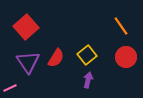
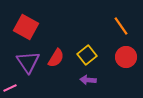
red square: rotated 20 degrees counterclockwise
purple arrow: rotated 98 degrees counterclockwise
